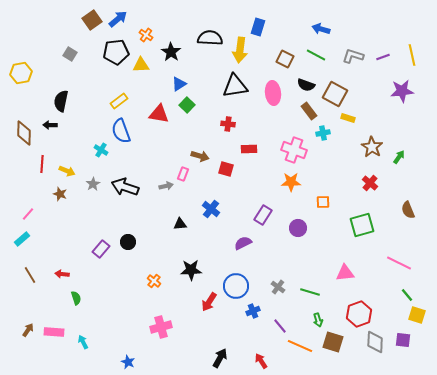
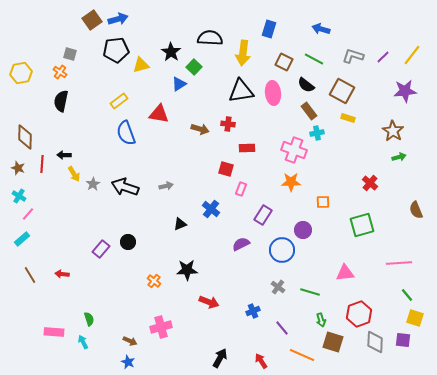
blue arrow at (118, 19): rotated 24 degrees clockwise
blue rectangle at (258, 27): moved 11 px right, 2 px down
orange cross at (146, 35): moved 86 px left, 37 px down
yellow arrow at (240, 50): moved 3 px right, 3 px down
black pentagon at (116, 52): moved 2 px up
gray square at (70, 54): rotated 16 degrees counterclockwise
green line at (316, 55): moved 2 px left, 4 px down
yellow line at (412, 55): rotated 50 degrees clockwise
purple line at (383, 57): rotated 24 degrees counterclockwise
brown square at (285, 59): moved 1 px left, 3 px down
yellow triangle at (141, 65): rotated 12 degrees counterclockwise
black semicircle at (306, 85): rotated 18 degrees clockwise
black triangle at (235, 86): moved 6 px right, 5 px down
purple star at (402, 91): moved 3 px right
brown square at (335, 94): moved 7 px right, 3 px up
green square at (187, 105): moved 7 px right, 38 px up
black arrow at (50, 125): moved 14 px right, 30 px down
blue semicircle at (121, 131): moved 5 px right, 2 px down
brown diamond at (24, 133): moved 1 px right, 4 px down
cyan cross at (323, 133): moved 6 px left
brown star at (372, 147): moved 21 px right, 16 px up
red rectangle at (249, 149): moved 2 px left, 1 px up
cyan cross at (101, 150): moved 82 px left, 46 px down
brown arrow at (200, 156): moved 27 px up
green arrow at (399, 157): rotated 40 degrees clockwise
yellow arrow at (67, 171): moved 7 px right, 3 px down; rotated 35 degrees clockwise
pink rectangle at (183, 174): moved 58 px right, 15 px down
brown star at (60, 194): moved 42 px left, 26 px up
brown semicircle at (408, 210): moved 8 px right
black triangle at (180, 224): rotated 16 degrees counterclockwise
purple circle at (298, 228): moved 5 px right, 2 px down
purple semicircle at (243, 243): moved 2 px left, 1 px down
pink line at (399, 263): rotated 30 degrees counterclockwise
black star at (191, 270): moved 4 px left
blue circle at (236, 286): moved 46 px right, 36 px up
green semicircle at (76, 298): moved 13 px right, 21 px down
red arrow at (209, 302): rotated 102 degrees counterclockwise
yellow square at (417, 315): moved 2 px left, 3 px down
green arrow at (318, 320): moved 3 px right
purple line at (280, 326): moved 2 px right, 2 px down
brown arrow at (28, 330): moved 102 px right, 11 px down; rotated 80 degrees clockwise
orange line at (300, 346): moved 2 px right, 9 px down
